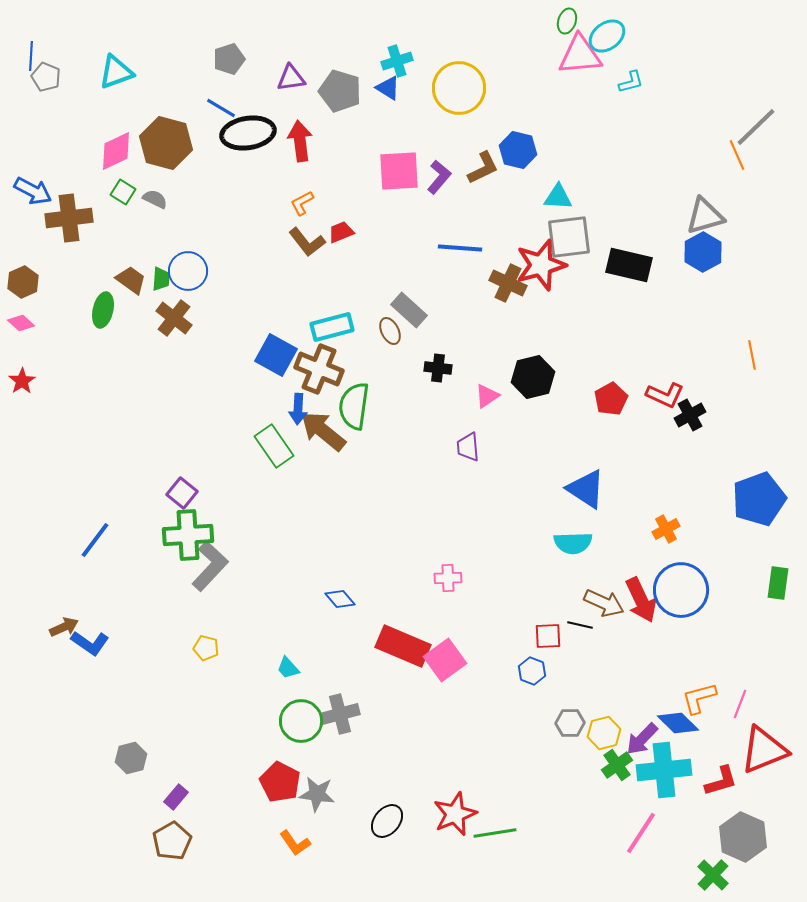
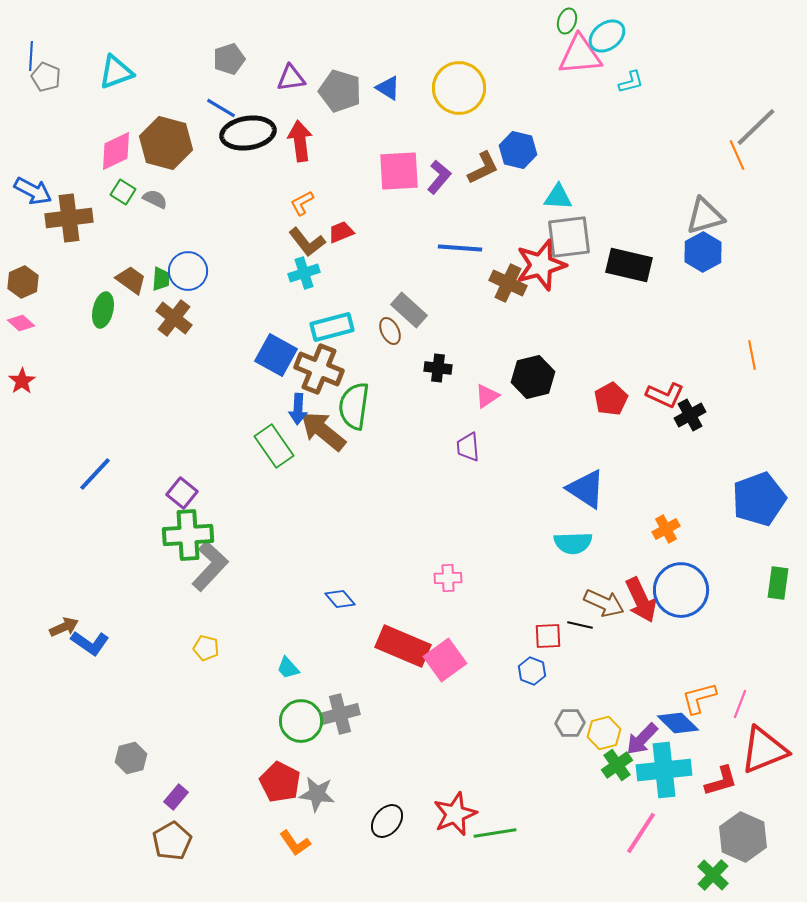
cyan cross at (397, 61): moved 93 px left, 212 px down
blue line at (95, 540): moved 66 px up; rotated 6 degrees clockwise
